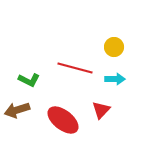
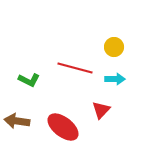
brown arrow: moved 11 px down; rotated 25 degrees clockwise
red ellipse: moved 7 px down
